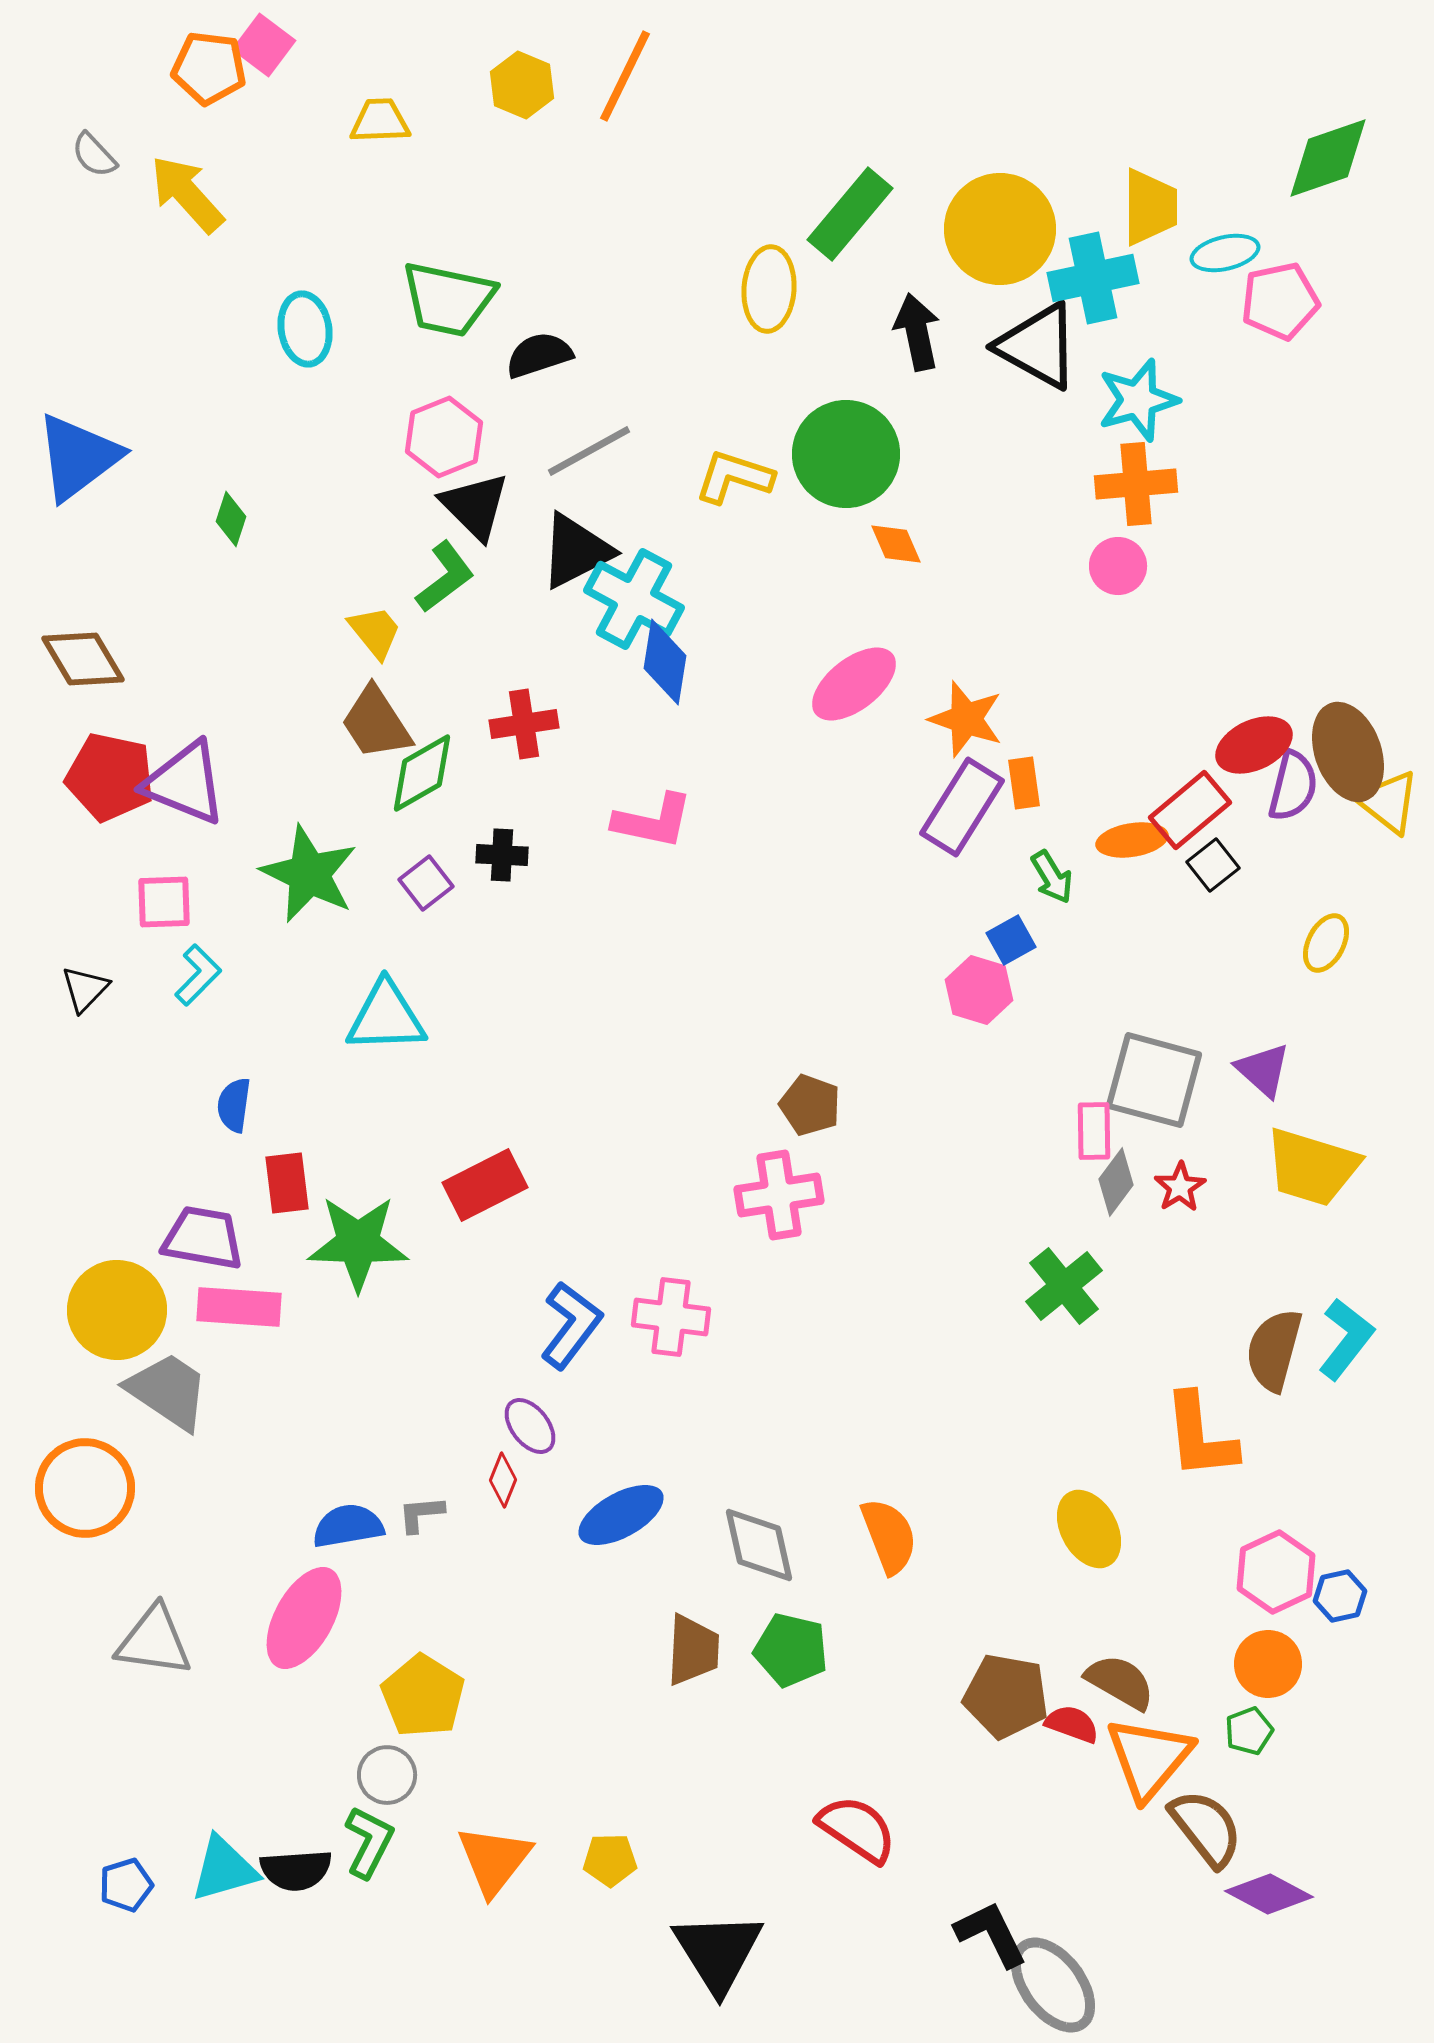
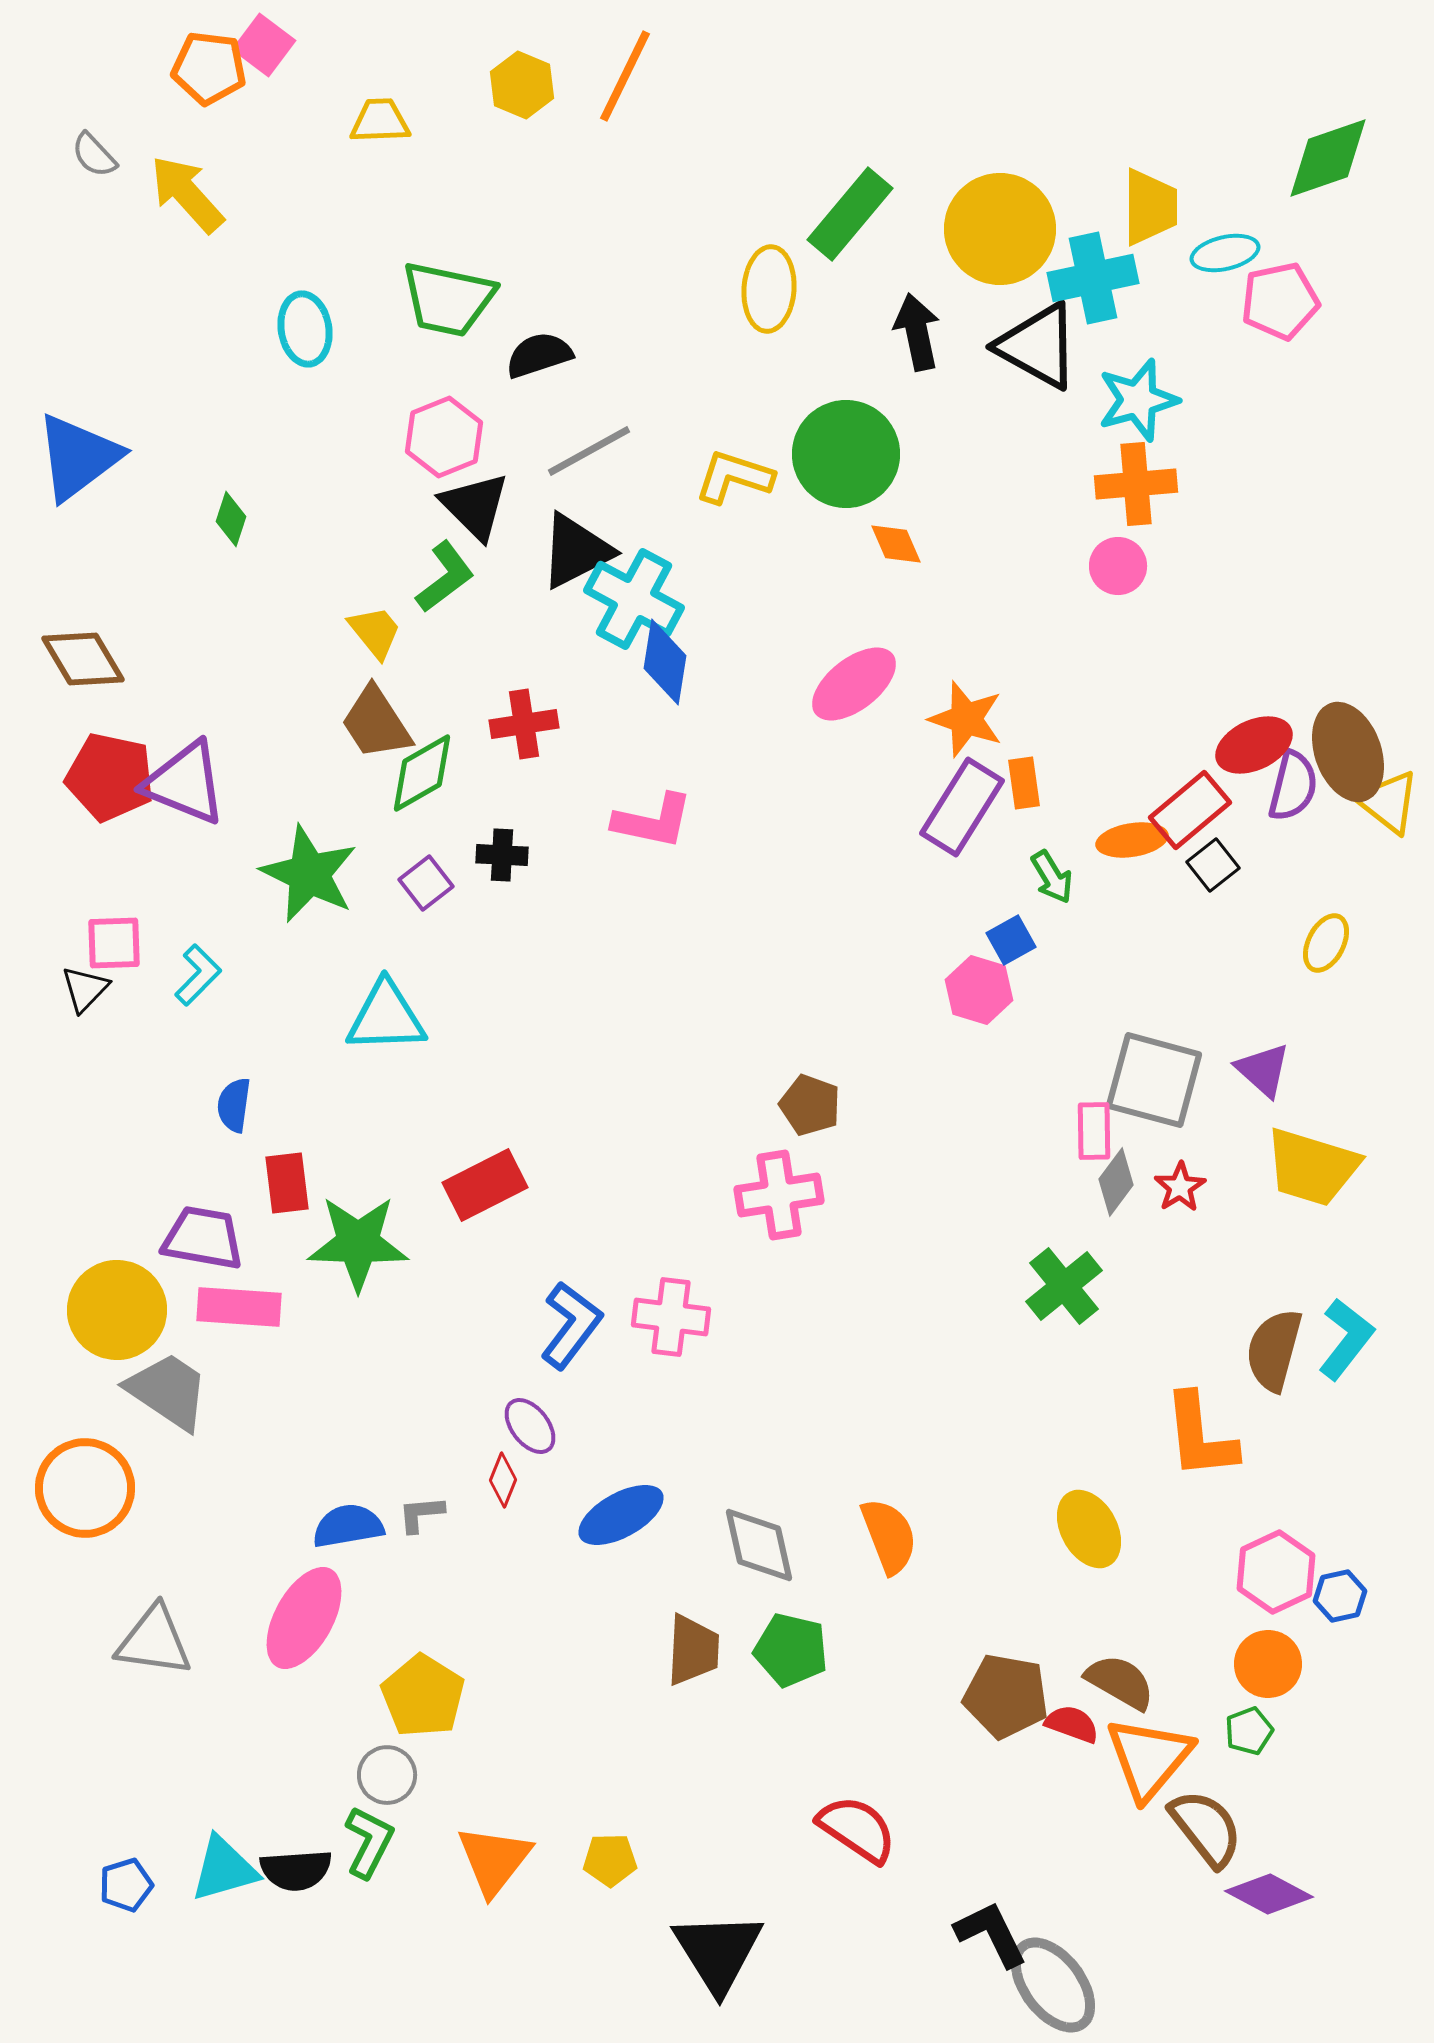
pink square at (164, 902): moved 50 px left, 41 px down
